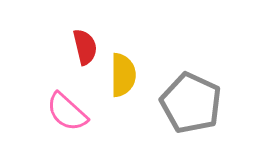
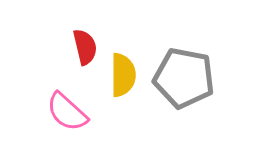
gray pentagon: moved 7 px left, 25 px up; rotated 14 degrees counterclockwise
